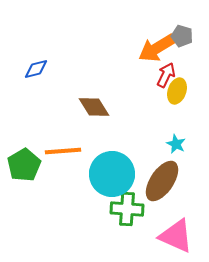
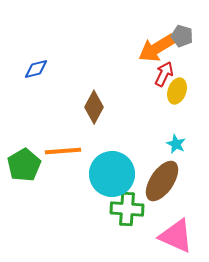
red arrow: moved 2 px left, 1 px up
brown diamond: rotated 60 degrees clockwise
